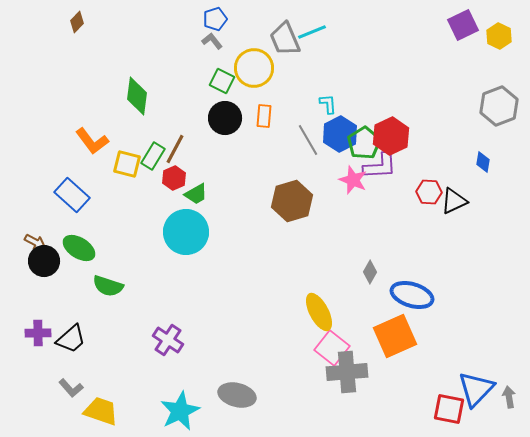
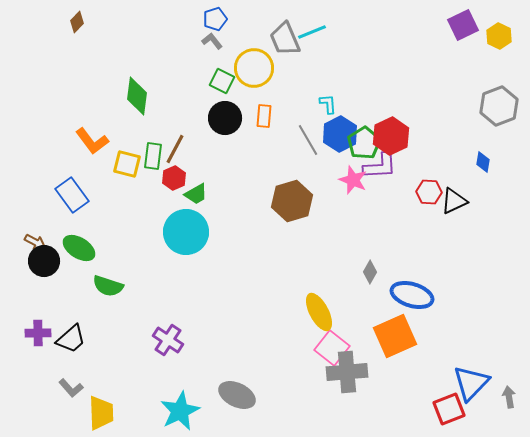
green rectangle at (153, 156): rotated 24 degrees counterclockwise
blue rectangle at (72, 195): rotated 12 degrees clockwise
blue triangle at (476, 389): moved 5 px left, 6 px up
gray ellipse at (237, 395): rotated 12 degrees clockwise
red square at (449, 409): rotated 32 degrees counterclockwise
yellow trapezoid at (101, 411): moved 2 px down; rotated 69 degrees clockwise
